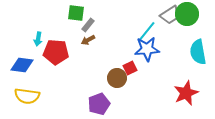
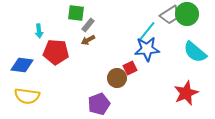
cyan arrow: moved 1 px right, 8 px up; rotated 16 degrees counterclockwise
cyan semicircle: moved 3 px left; rotated 40 degrees counterclockwise
